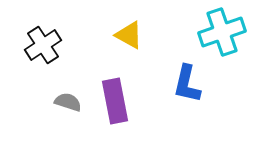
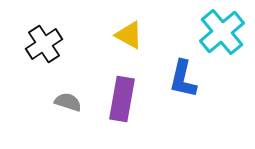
cyan cross: rotated 21 degrees counterclockwise
black cross: moved 1 px right, 1 px up
blue L-shape: moved 4 px left, 5 px up
purple rectangle: moved 7 px right, 2 px up; rotated 21 degrees clockwise
